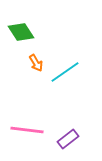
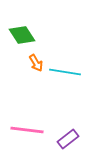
green diamond: moved 1 px right, 3 px down
cyan line: rotated 44 degrees clockwise
